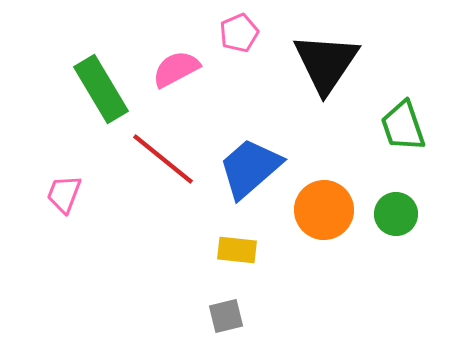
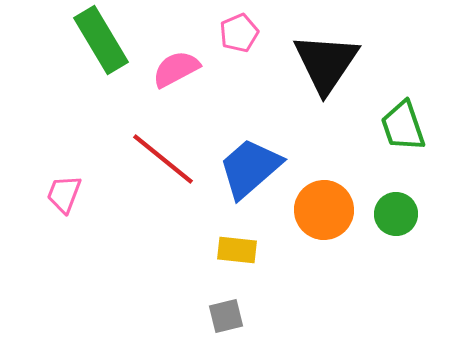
green rectangle: moved 49 px up
